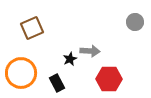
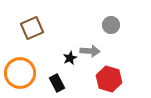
gray circle: moved 24 px left, 3 px down
black star: moved 1 px up
orange circle: moved 1 px left
red hexagon: rotated 15 degrees clockwise
